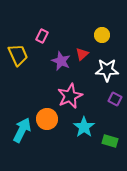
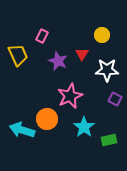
red triangle: rotated 16 degrees counterclockwise
purple star: moved 3 px left
cyan arrow: rotated 100 degrees counterclockwise
green rectangle: moved 1 px left, 1 px up; rotated 28 degrees counterclockwise
